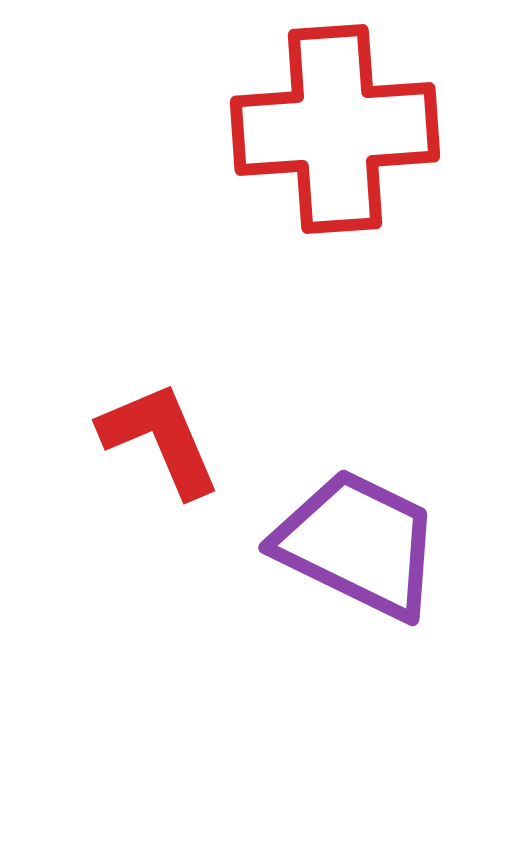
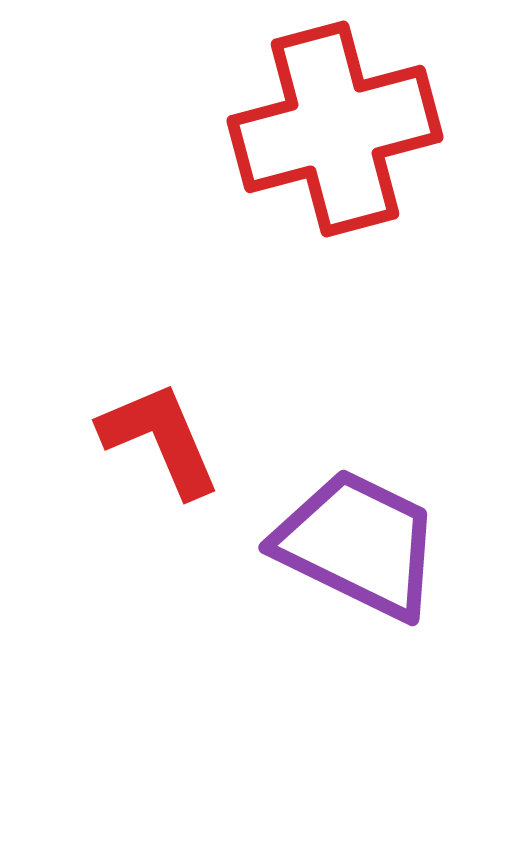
red cross: rotated 11 degrees counterclockwise
